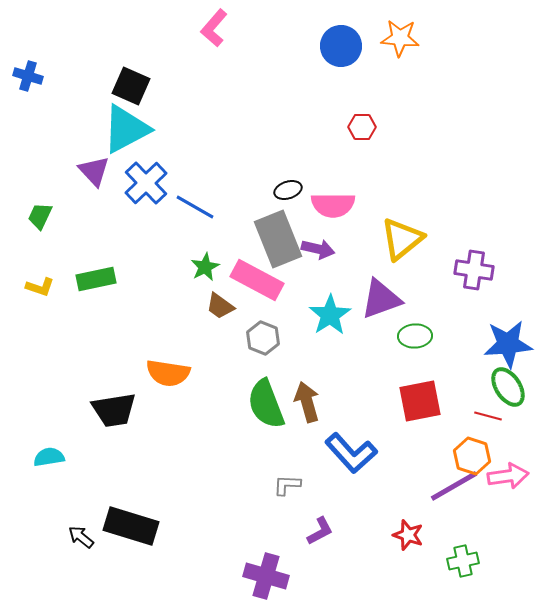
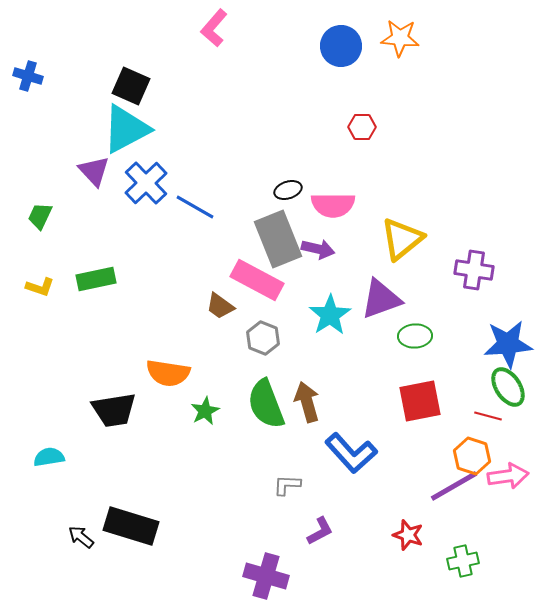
green star at (205, 267): moved 144 px down
